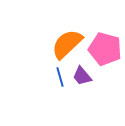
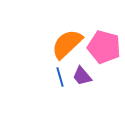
pink pentagon: moved 1 px left, 2 px up
